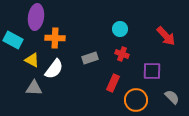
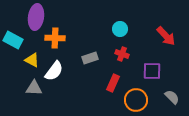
white semicircle: moved 2 px down
